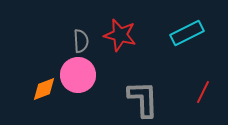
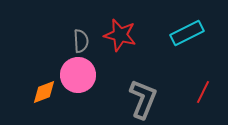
orange diamond: moved 3 px down
gray L-shape: rotated 24 degrees clockwise
